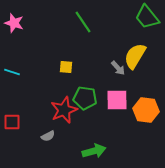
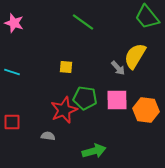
green line: rotated 20 degrees counterclockwise
gray semicircle: rotated 144 degrees counterclockwise
